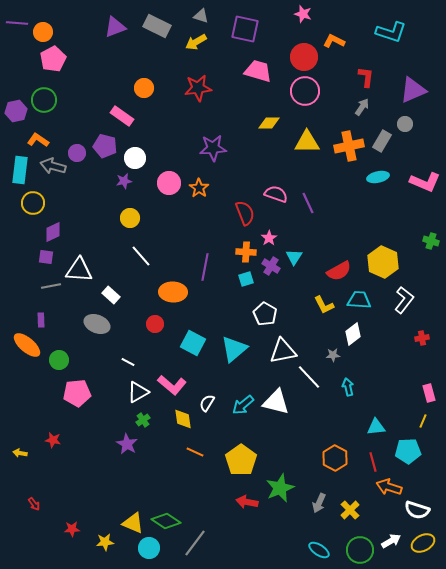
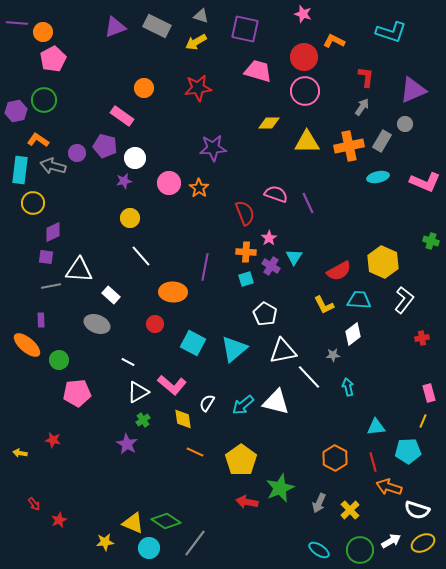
red star at (72, 529): moved 13 px left, 9 px up; rotated 21 degrees counterclockwise
